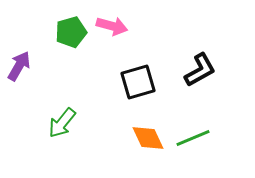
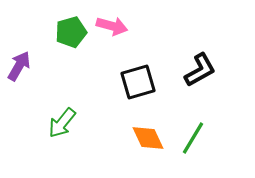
green line: rotated 36 degrees counterclockwise
